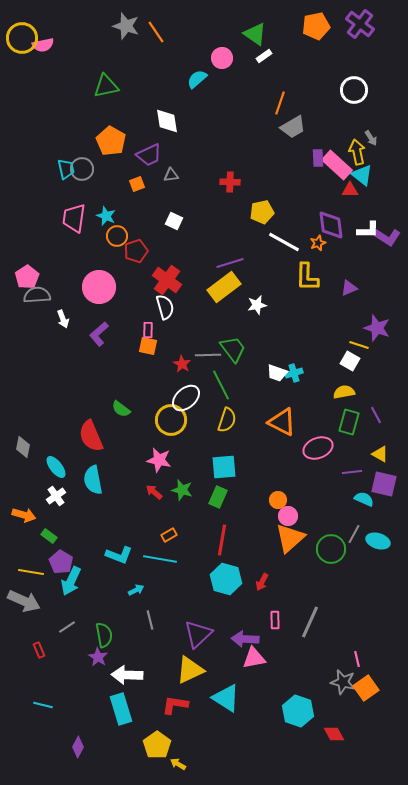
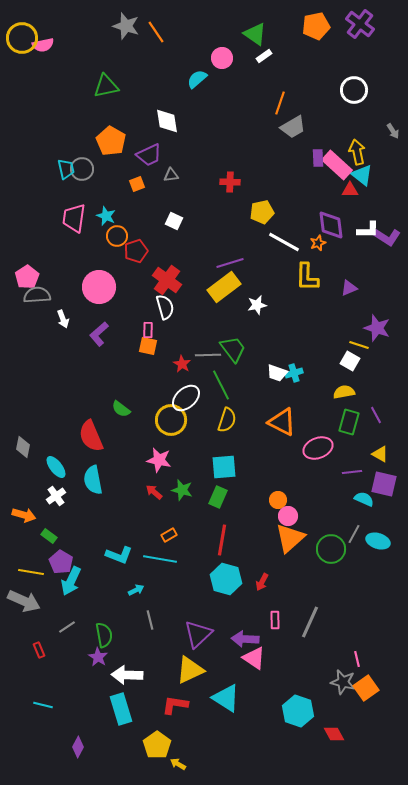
gray arrow at (371, 138): moved 22 px right, 7 px up
pink triangle at (254, 658): rotated 45 degrees clockwise
